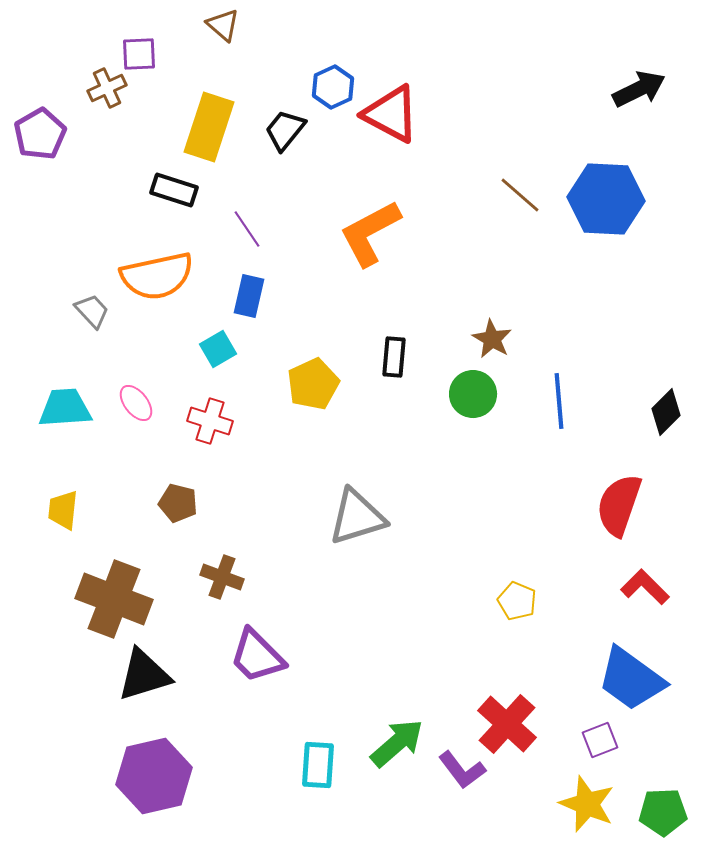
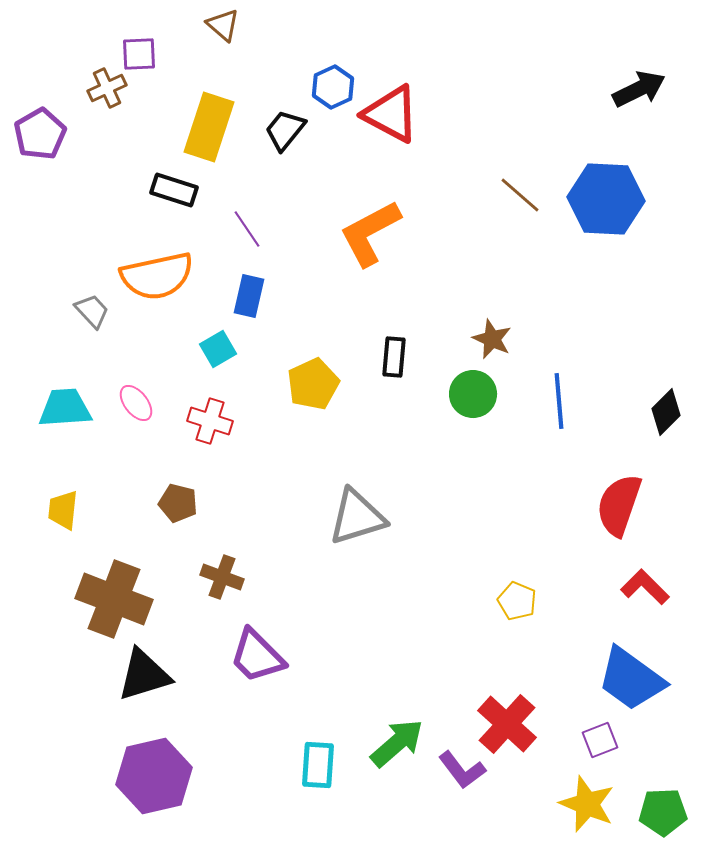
brown star at (492, 339): rotated 6 degrees counterclockwise
